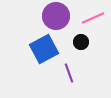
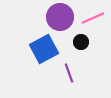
purple circle: moved 4 px right, 1 px down
